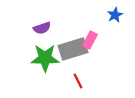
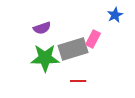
pink rectangle: moved 3 px right, 1 px up
red line: rotated 63 degrees counterclockwise
